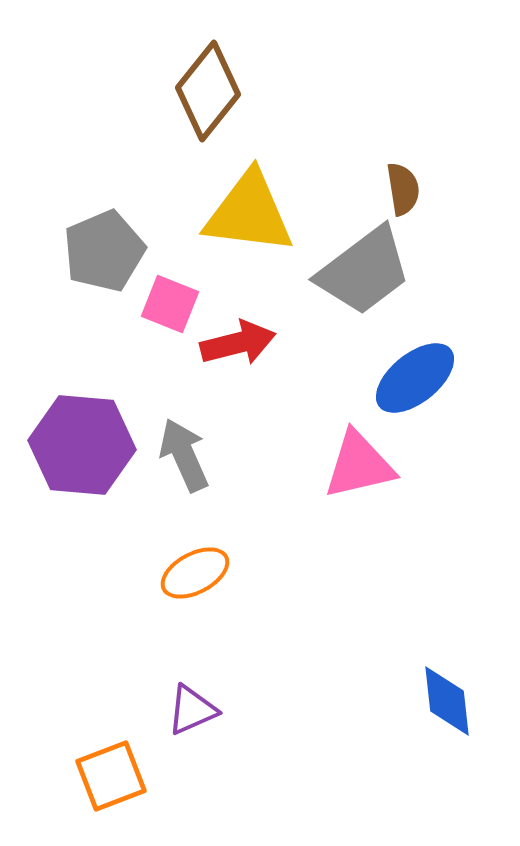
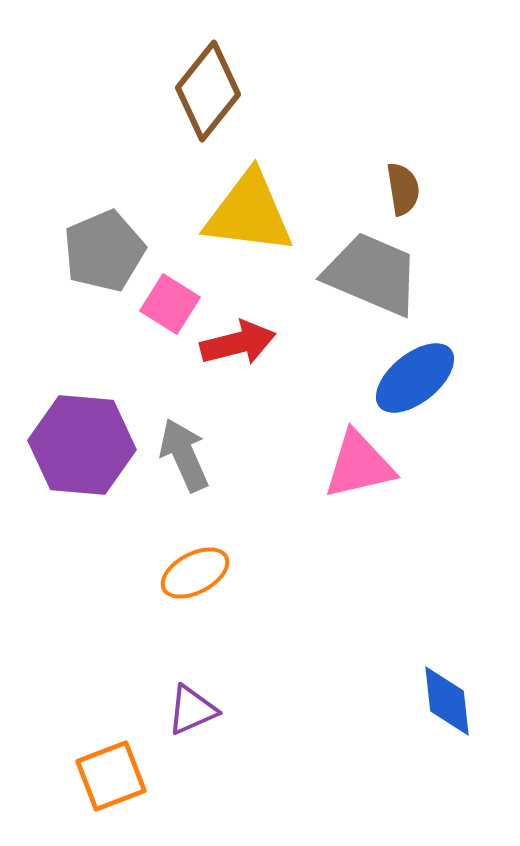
gray trapezoid: moved 8 px right, 3 px down; rotated 120 degrees counterclockwise
pink square: rotated 10 degrees clockwise
